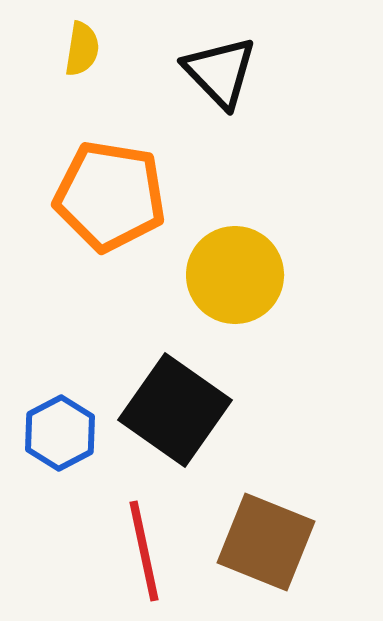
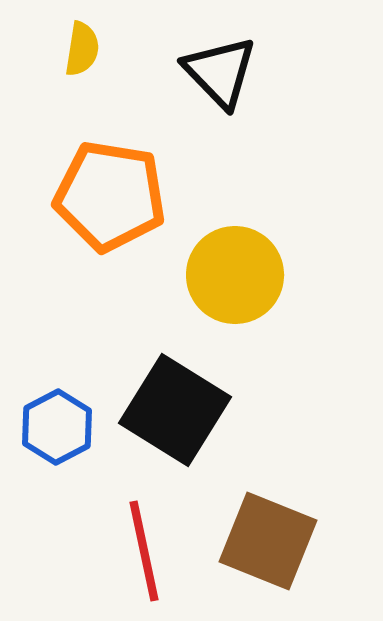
black square: rotated 3 degrees counterclockwise
blue hexagon: moved 3 px left, 6 px up
brown square: moved 2 px right, 1 px up
